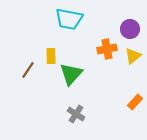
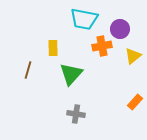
cyan trapezoid: moved 15 px right
purple circle: moved 10 px left
orange cross: moved 5 px left, 3 px up
yellow rectangle: moved 2 px right, 8 px up
brown line: rotated 18 degrees counterclockwise
gray cross: rotated 24 degrees counterclockwise
